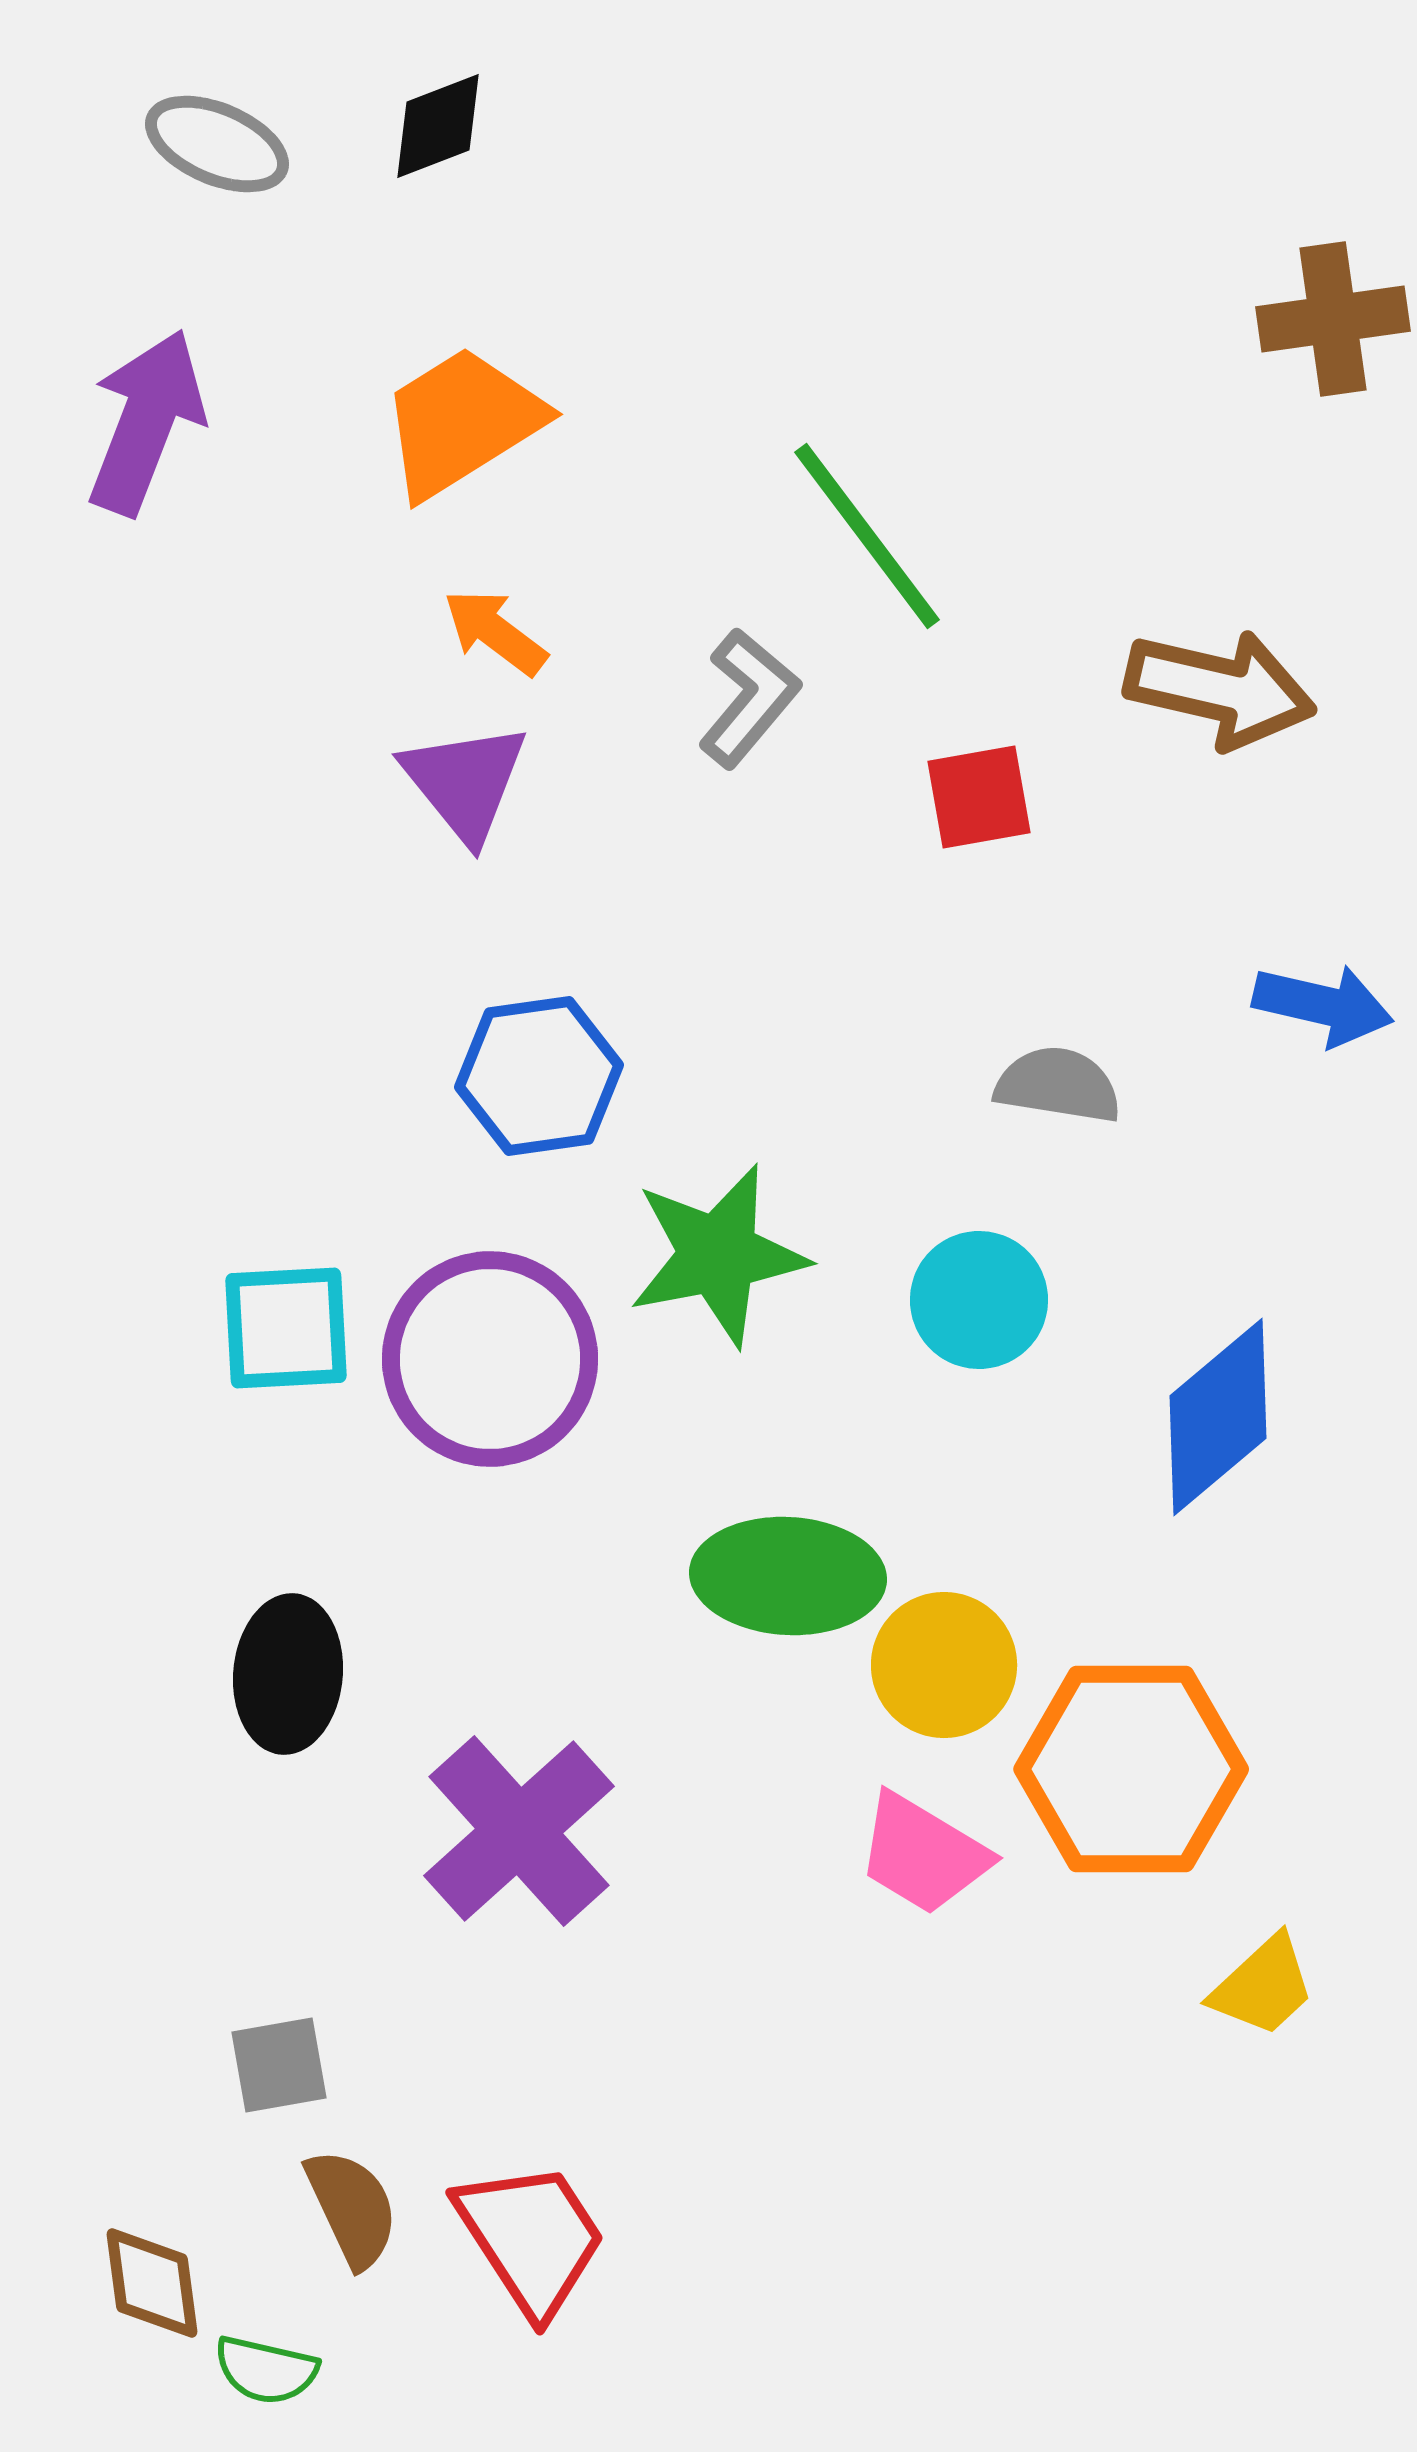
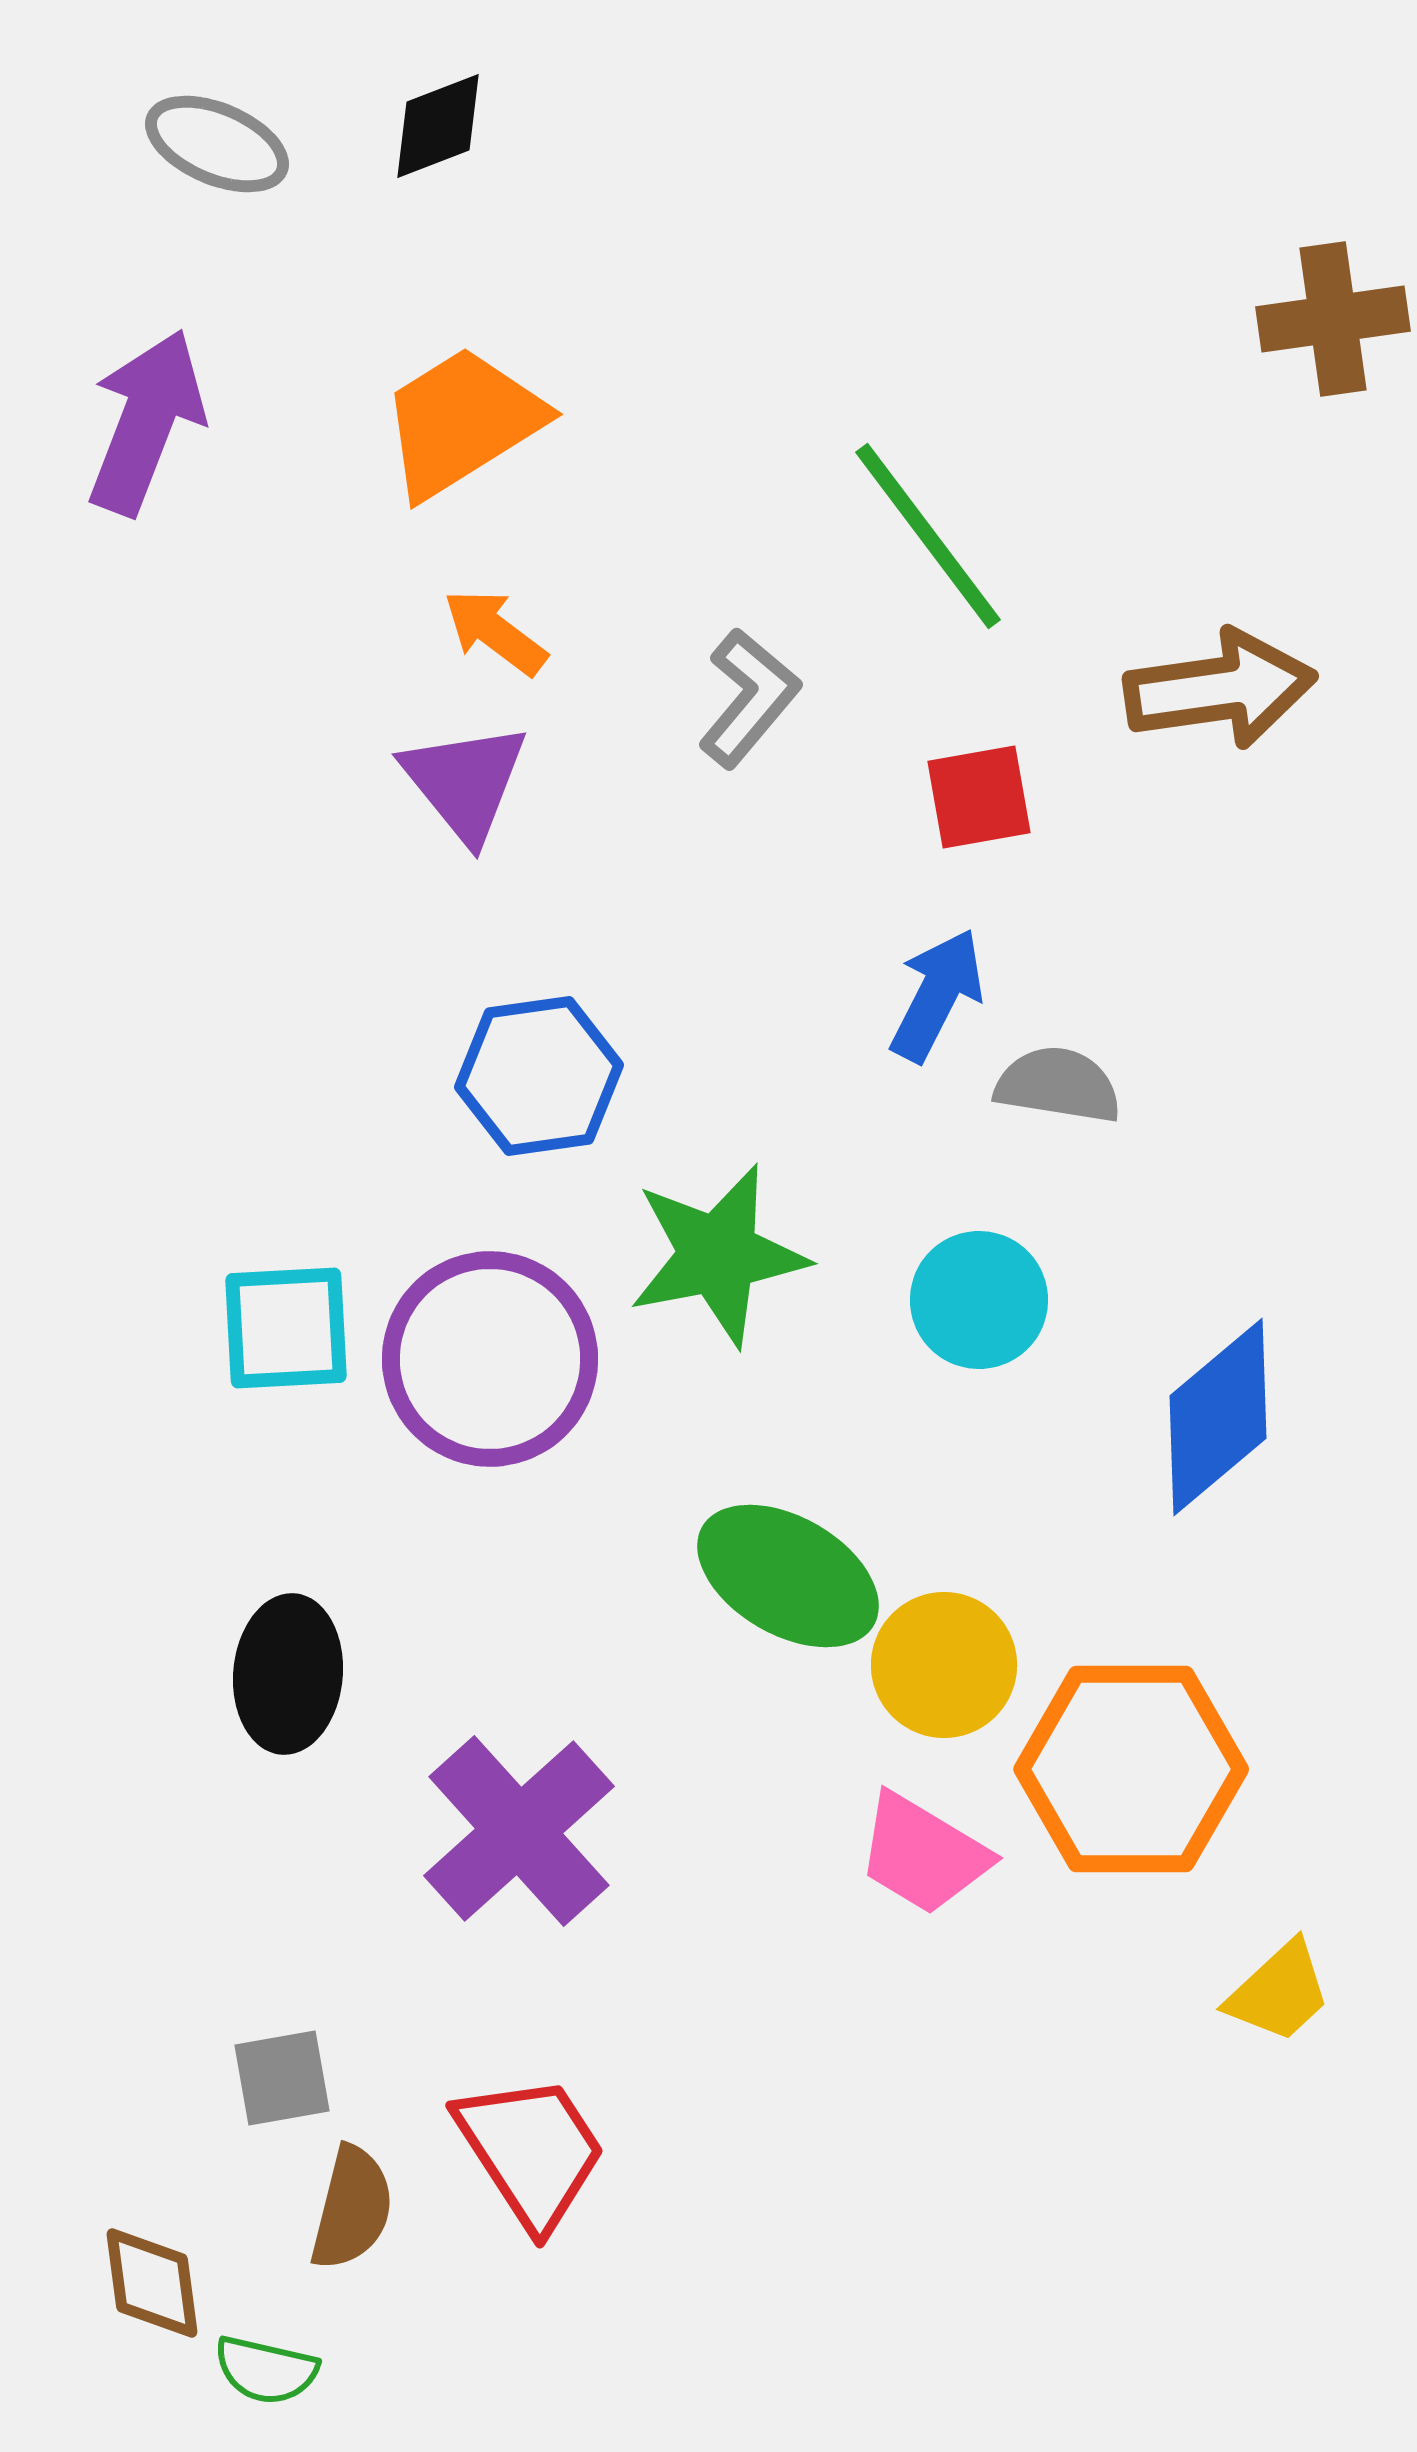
green line: moved 61 px right
brown arrow: rotated 21 degrees counterclockwise
blue arrow: moved 386 px left, 10 px up; rotated 76 degrees counterclockwise
green ellipse: rotated 27 degrees clockwise
yellow trapezoid: moved 16 px right, 6 px down
gray square: moved 3 px right, 13 px down
brown semicircle: rotated 39 degrees clockwise
red trapezoid: moved 87 px up
